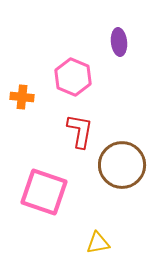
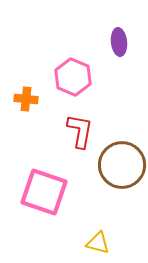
orange cross: moved 4 px right, 2 px down
yellow triangle: rotated 25 degrees clockwise
